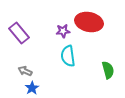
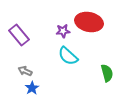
purple rectangle: moved 2 px down
cyan semicircle: rotated 40 degrees counterclockwise
green semicircle: moved 1 px left, 3 px down
